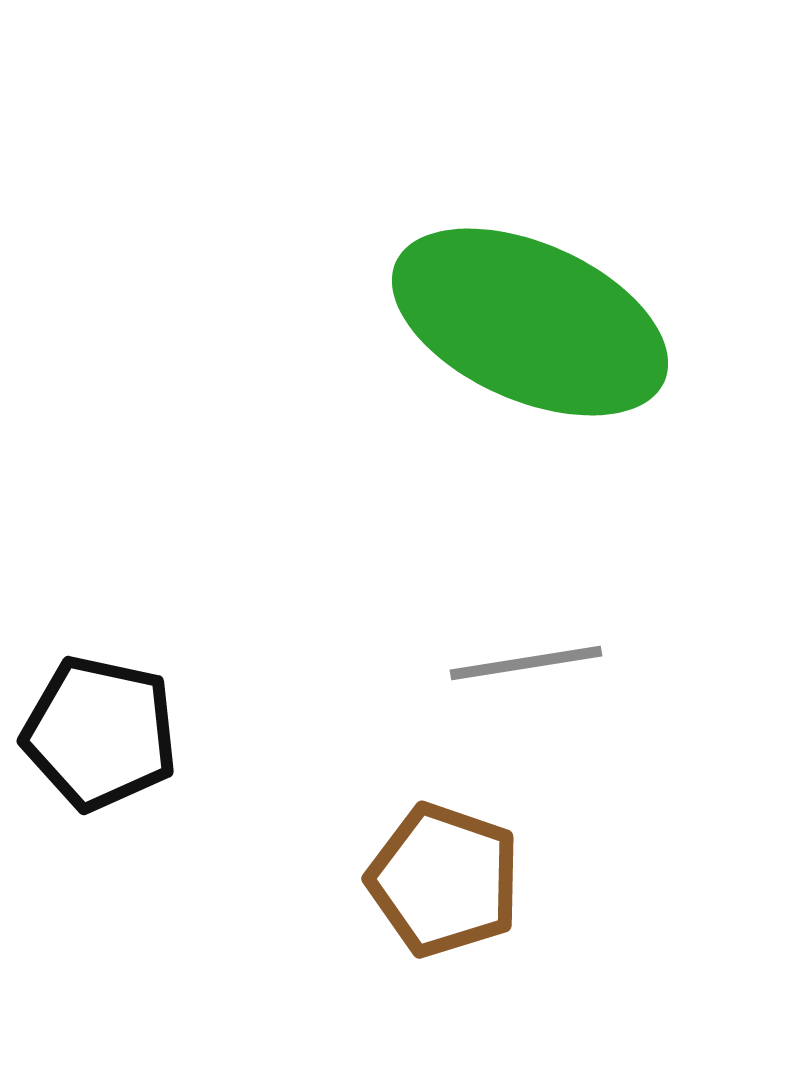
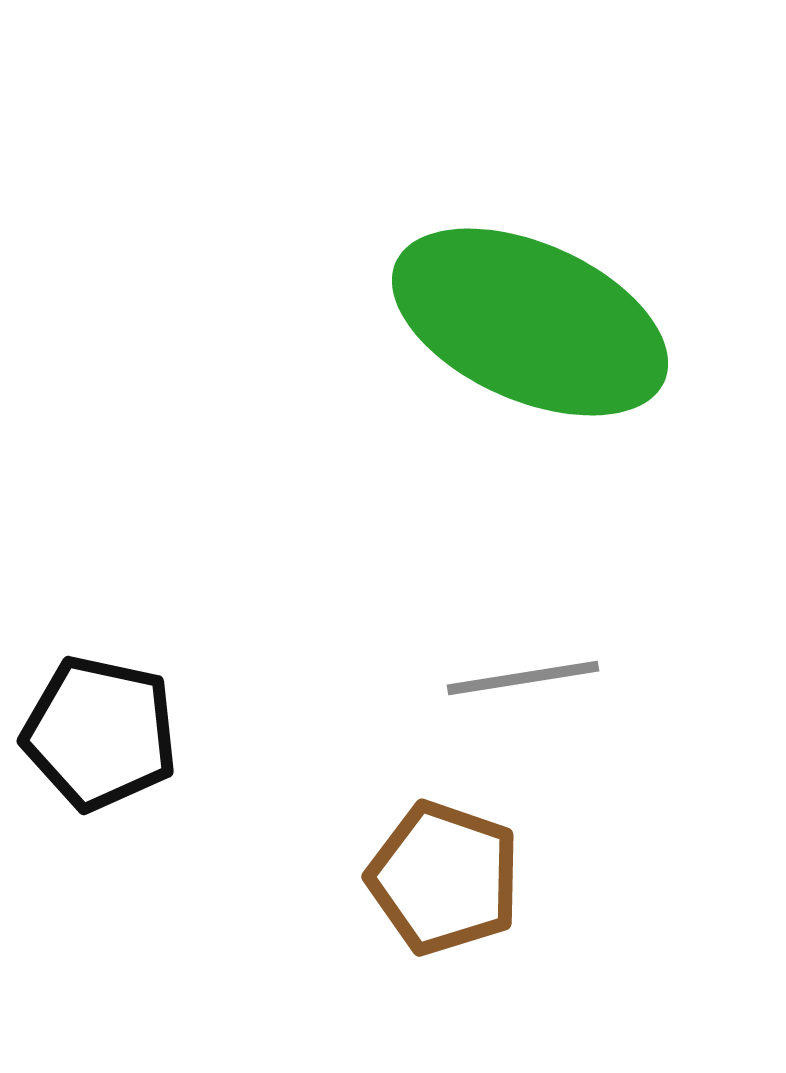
gray line: moved 3 px left, 15 px down
brown pentagon: moved 2 px up
